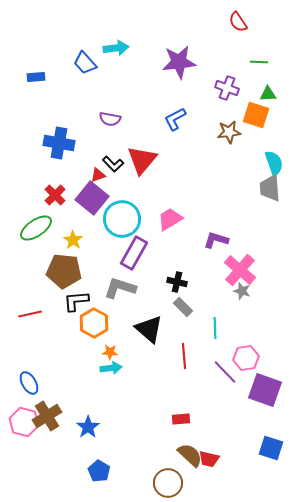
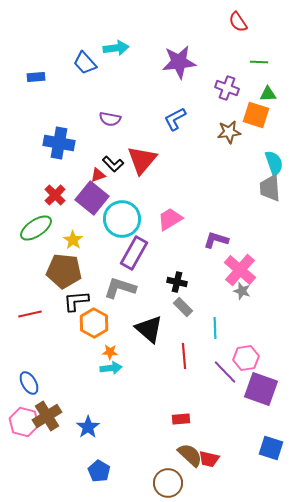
purple square at (265, 390): moved 4 px left, 1 px up
